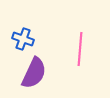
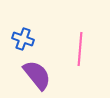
purple semicircle: moved 3 px right, 2 px down; rotated 64 degrees counterclockwise
